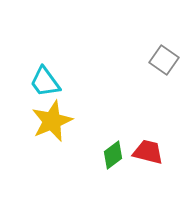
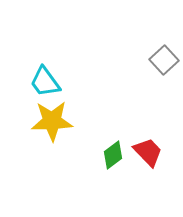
gray square: rotated 12 degrees clockwise
yellow star: rotated 21 degrees clockwise
red trapezoid: rotated 32 degrees clockwise
